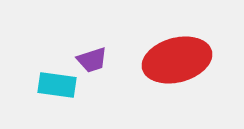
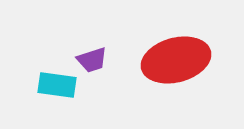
red ellipse: moved 1 px left
